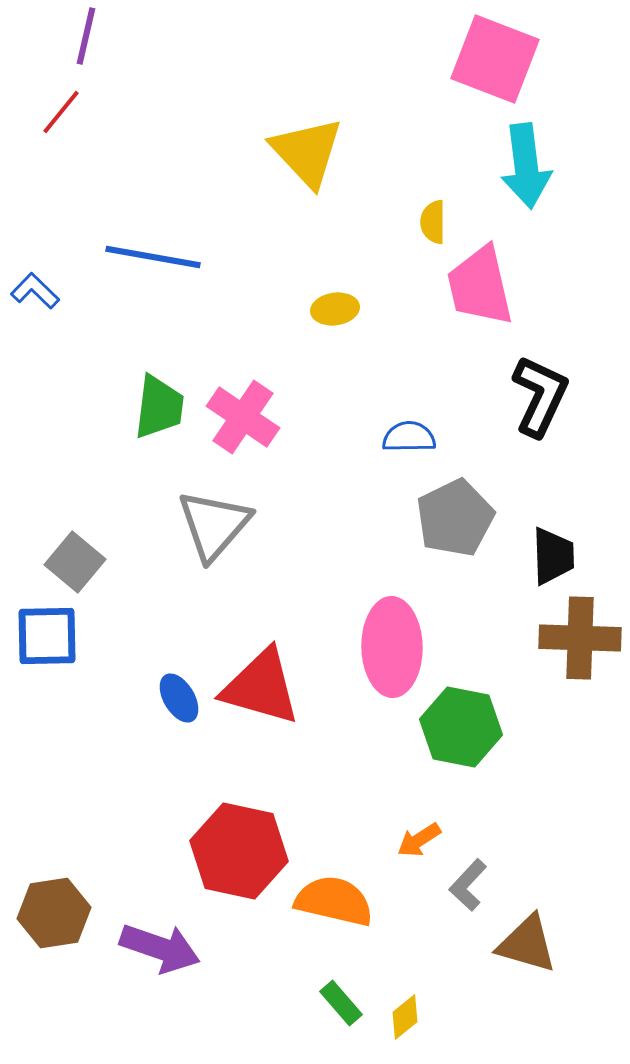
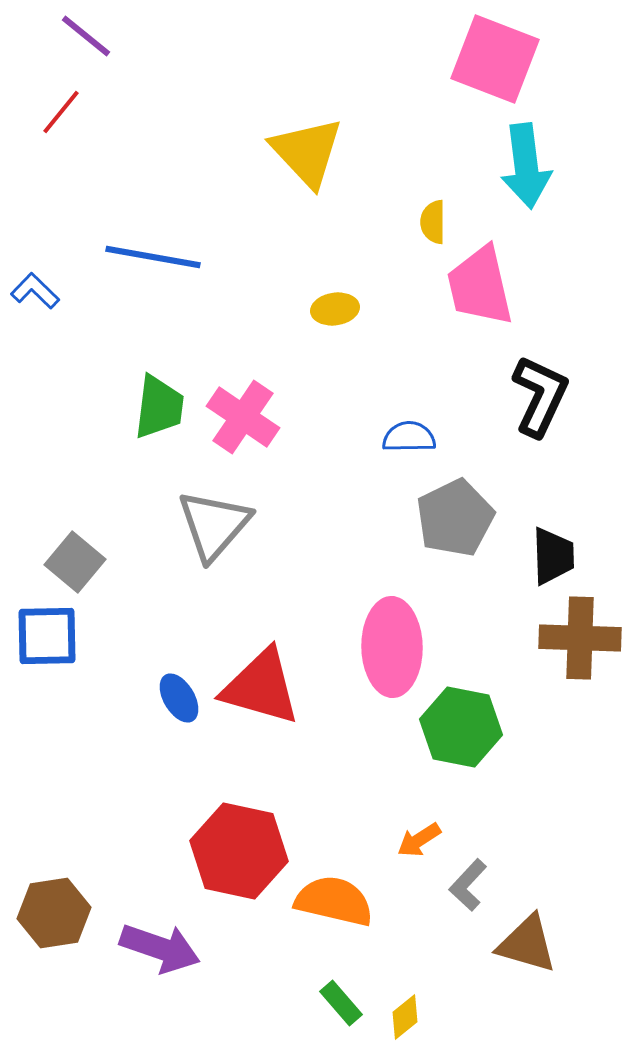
purple line: rotated 64 degrees counterclockwise
